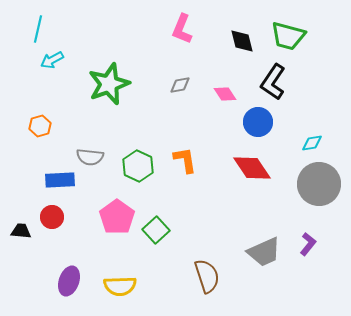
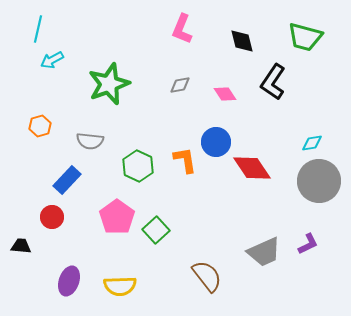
green trapezoid: moved 17 px right, 1 px down
blue circle: moved 42 px left, 20 px down
gray semicircle: moved 16 px up
blue rectangle: moved 7 px right; rotated 44 degrees counterclockwise
gray circle: moved 3 px up
black trapezoid: moved 15 px down
purple L-shape: rotated 25 degrees clockwise
brown semicircle: rotated 20 degrees counterclockwise
